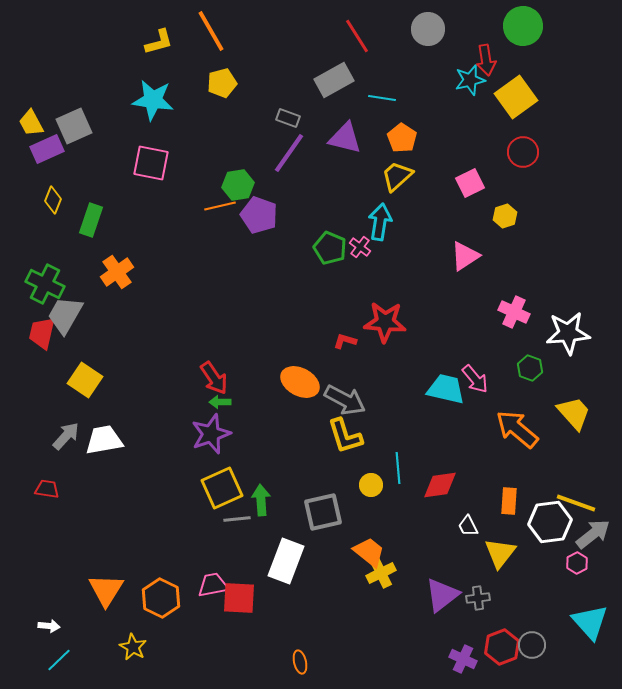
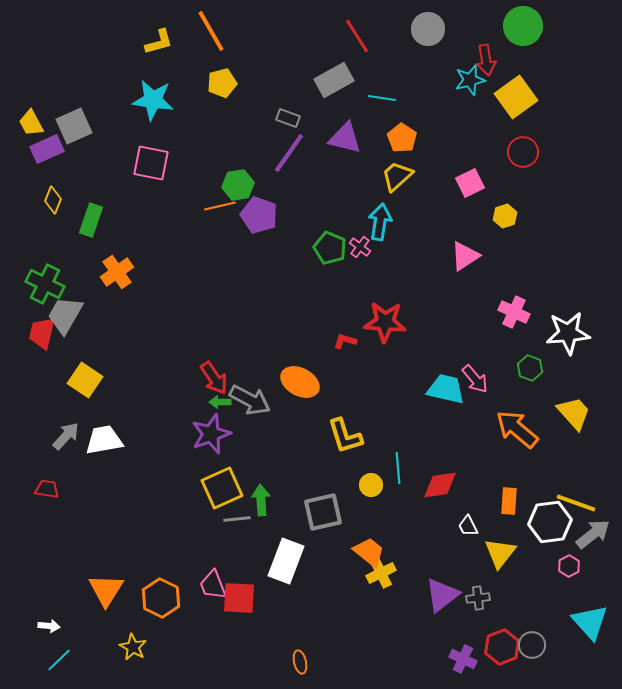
gray arrow at (345, 400): moved 95 px left
pink hexagon at (577, 563): moved 8 px left, 3 px down
pink trapezoid at (213, 585): rotated 100 degrees counterclockwise
